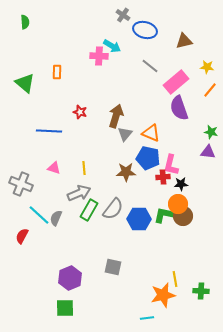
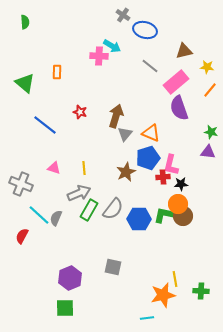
brown triangle at (184, 41): moved 10 px down
blue line at (49, 131): moved 4 px left, 6 px up; rotated 35 degrees clockwise
blue pentagon at (148, 158): rotated 30 degrees counterclockwise
brown star at (126, 172): rotated 24 degrees counterclockwise
